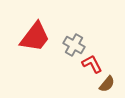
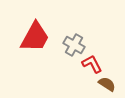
red trapezoid: rotated 8 degrees counterclockwise
brown semicircle: rotated 96 degrees counterclockwise
